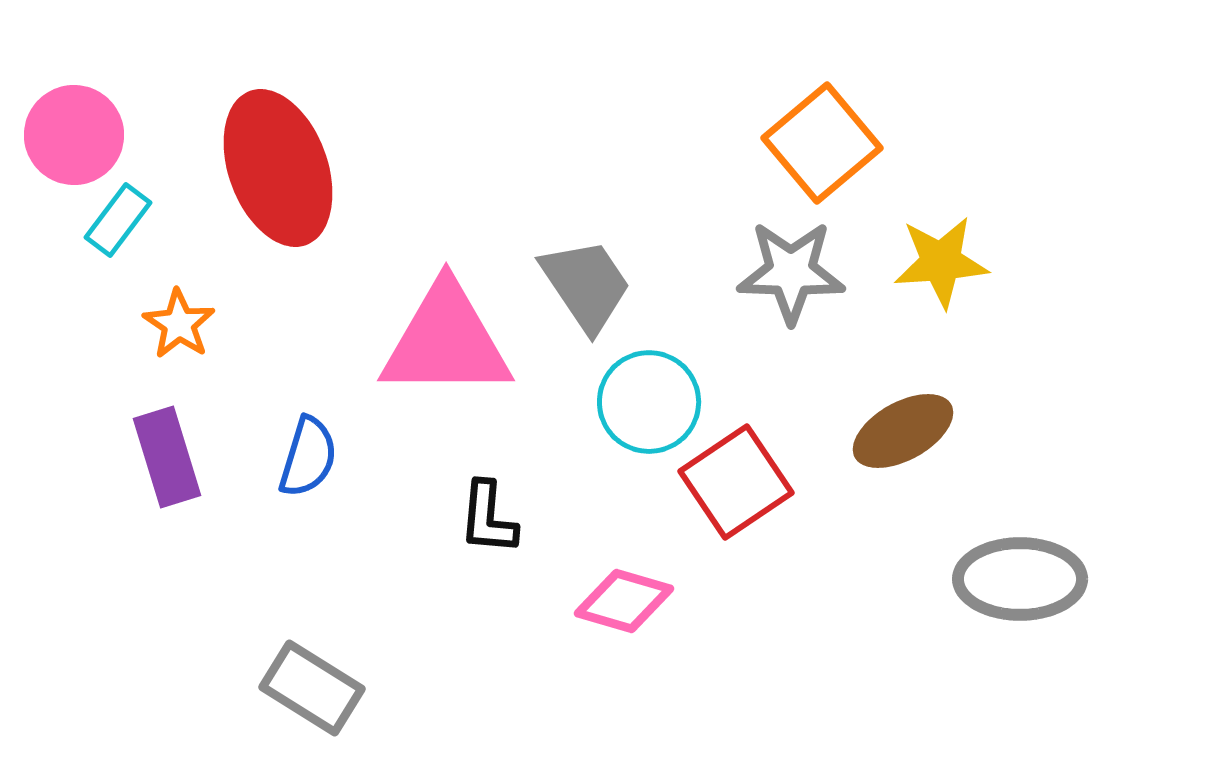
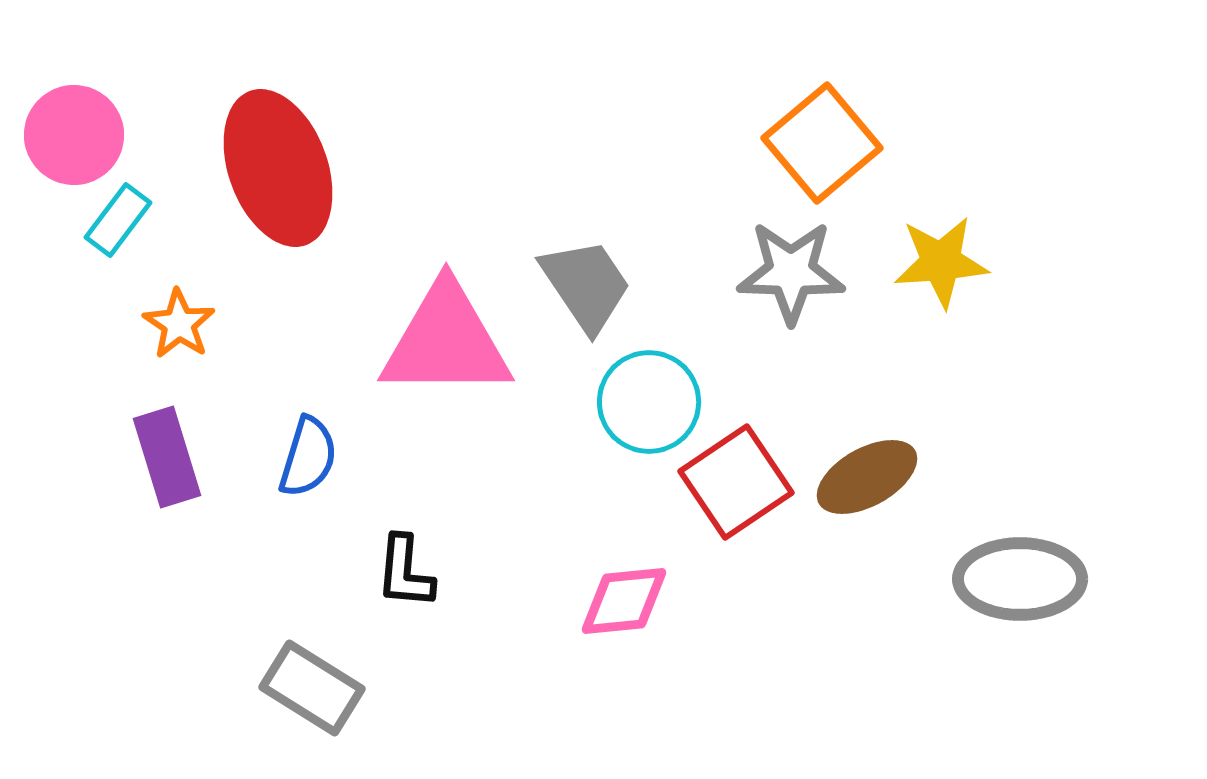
brown ellipse: moved 36 px left, 46 px down
black L-shape: moved 83 px left, 54 px down
pink diamond: rotated 22 degrees counterclockwise
